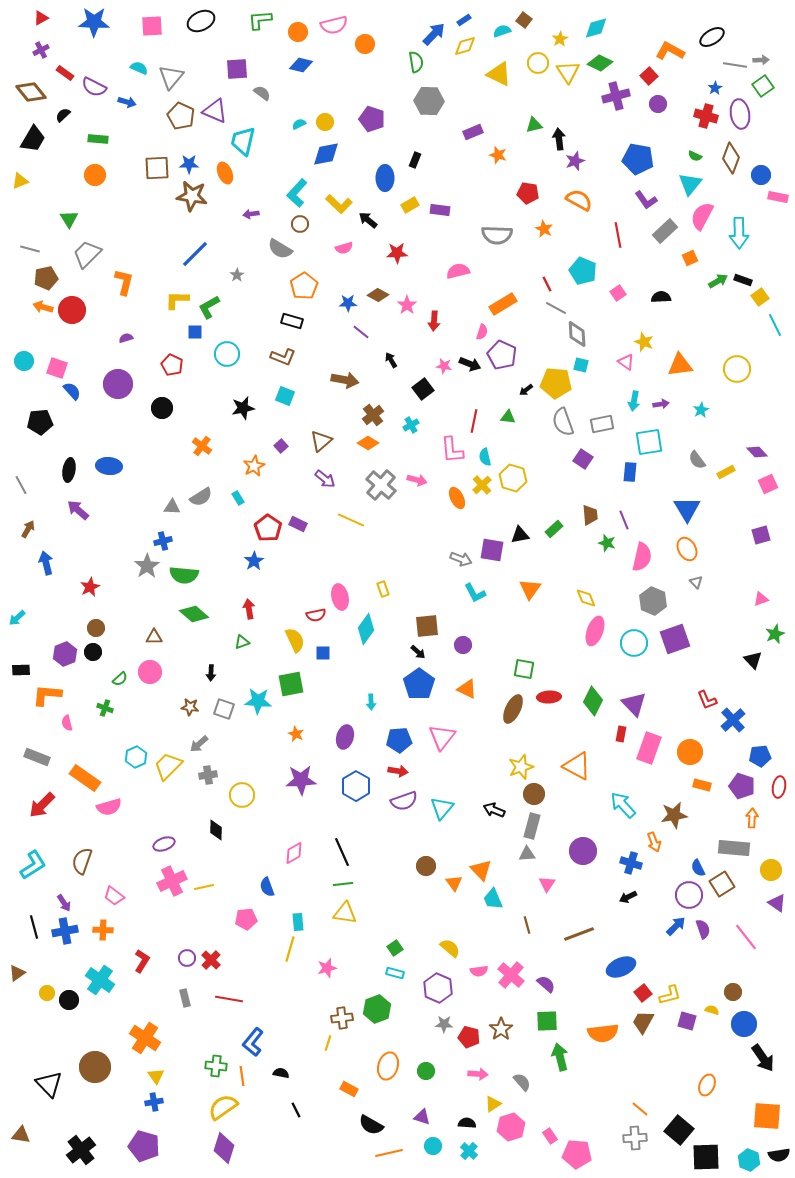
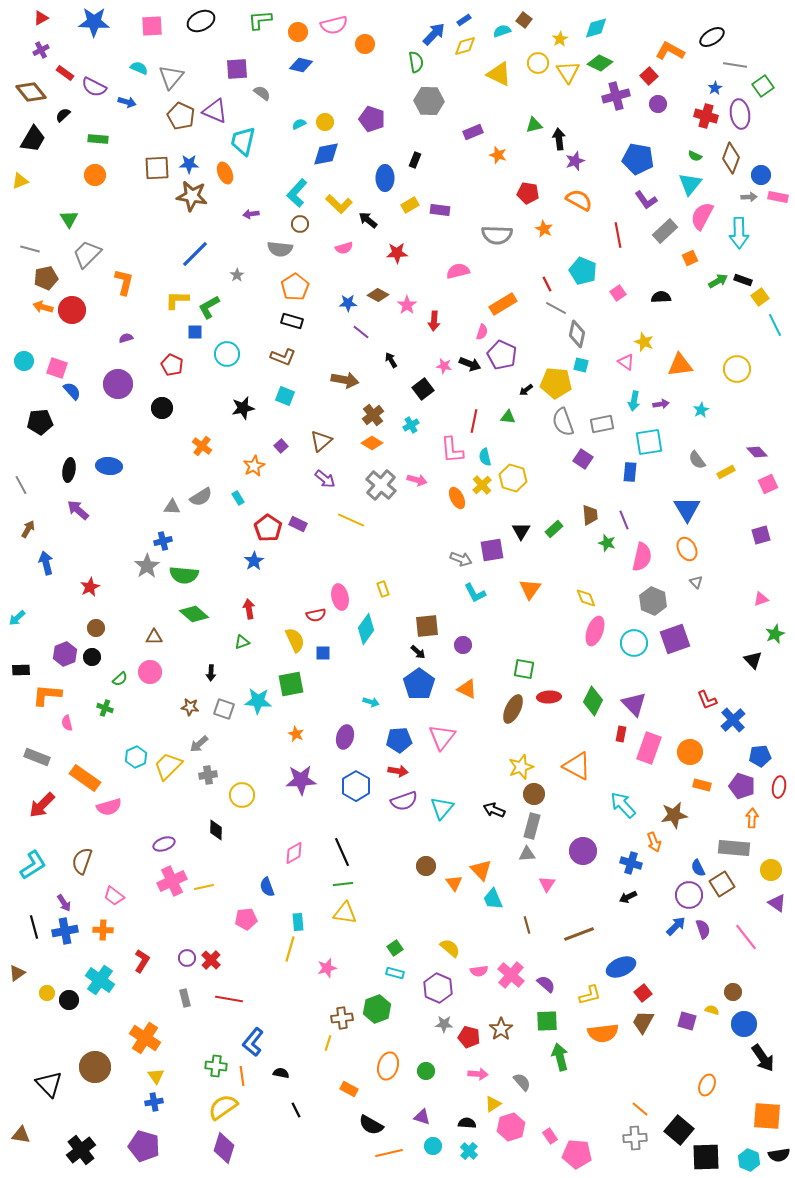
gray arrow at (761, 60): moved 12 px left, 137 px down
gray semicircle at (280, 249): rotated 25 degrees counterclockwise
orange pentagon at (304, 286): moved 9 px left, 1 px down
gray diamond at (577, 334): rotated 16 degrees clockwise
orange diamond at (368, 443): moved 4 px right
black triangle at (520, 535): moved 1 px right, 4 px up; rotated 48 degrees counterclockwise
purple square at (492, 550): rotated 20 degrees counterclockwise
black circle at (93, 652): moved 1 px left, 5 px down
cyan arrow at (371, 702): rotated 70 degrees counterclockwise
yellow L-shape at (670, 995): moved 80 px left
